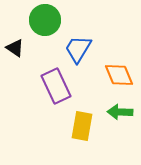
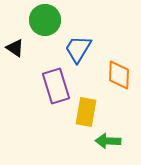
orange diamond: rotated 24 degrees clockwise
purple rectangle: rotated 8 degrees clockwise
green arrow: moved 12 px left, 29 px down
yellow rectangle: moved 4 px right, 14 px up
